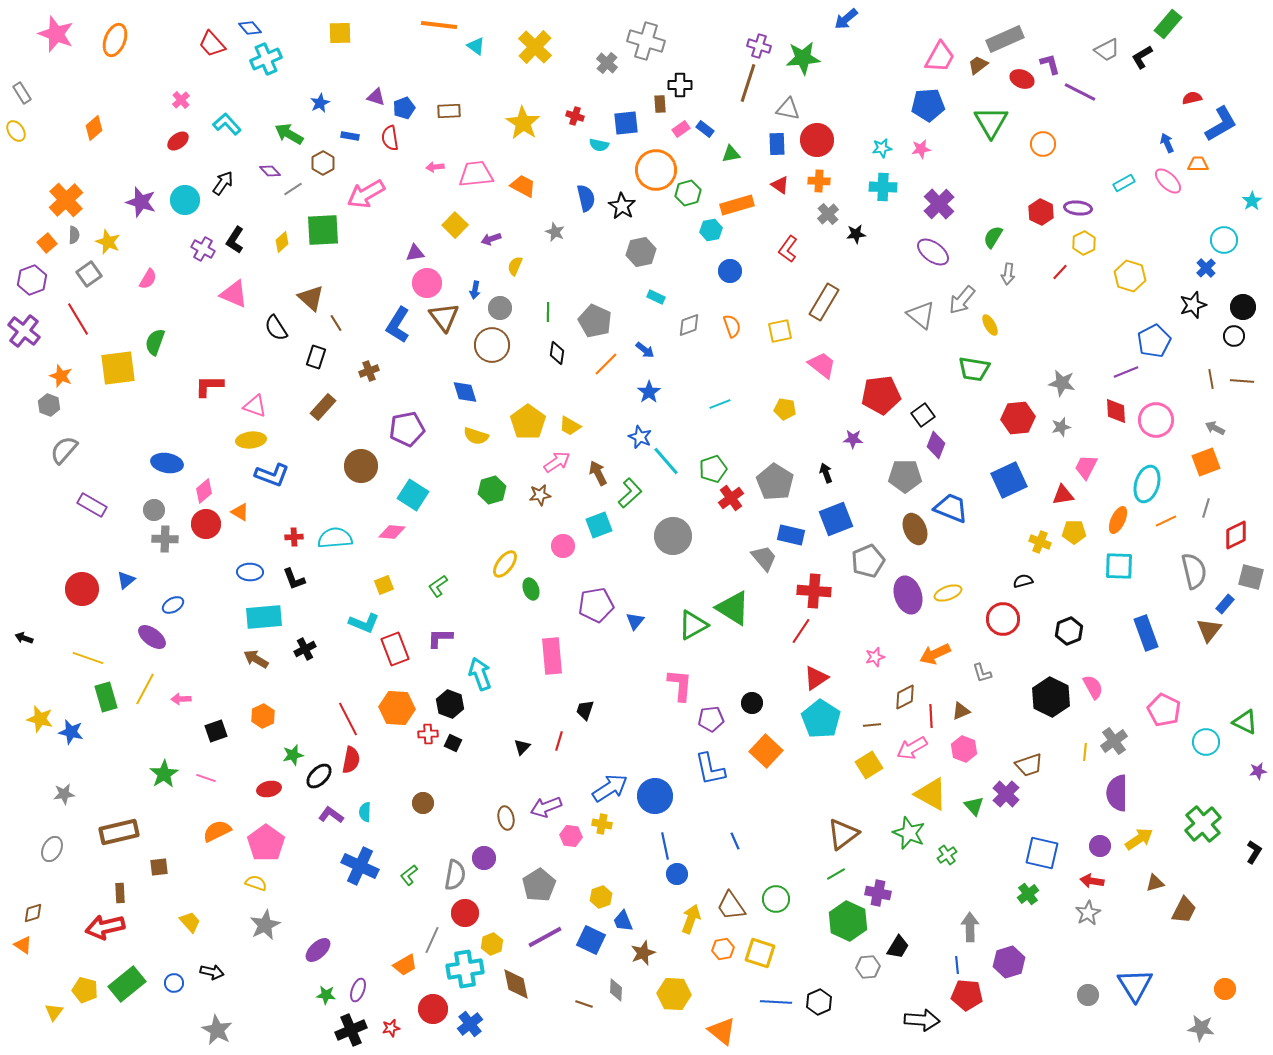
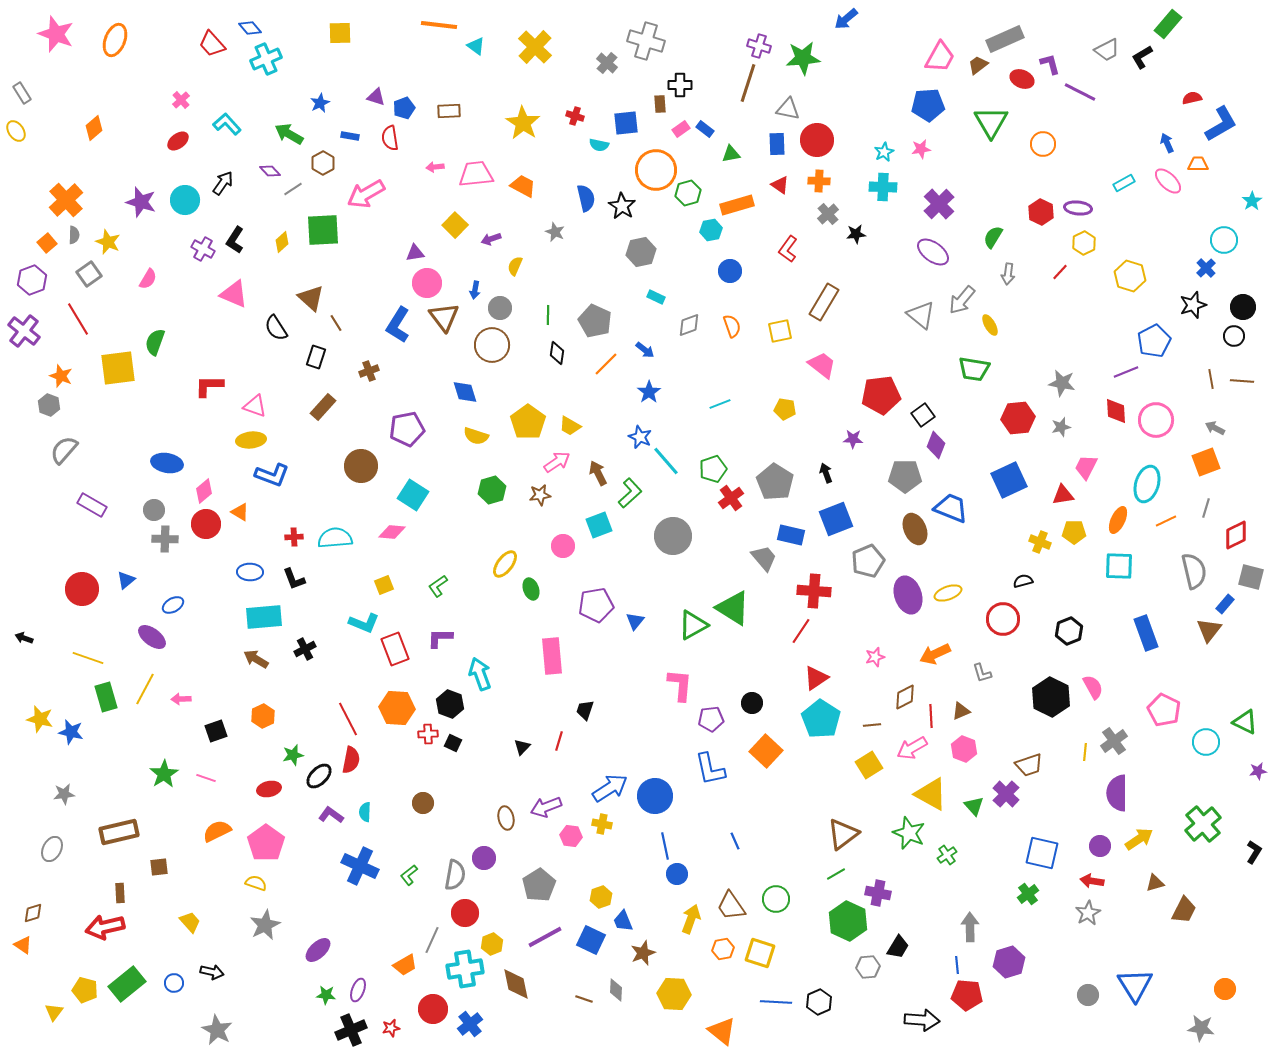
cyan star at (882, 148): moved 2 px right, 4 px down; rotated 18 degrees counterclockwise
green line at (548, 312): moved 3 px down
brown line at (584, 1004): moved 5 px up
